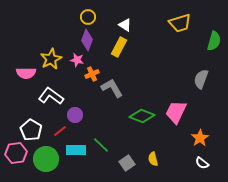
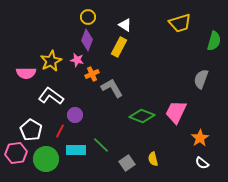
yellow star: moved 2 px down
red line: rotated 24 degrees counterclockwise
